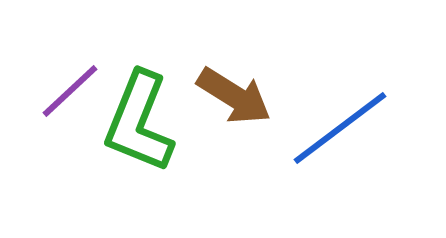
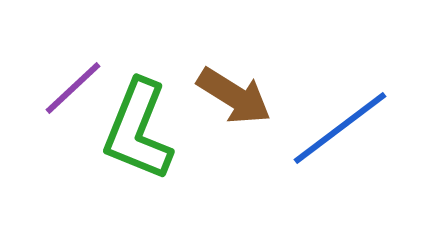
purple line: moved 3 px right, 3 px up
green L-shape: moved 1 px left, 8 px down
